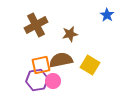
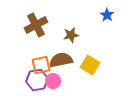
brown star: moved 1 px right, 1 px down
